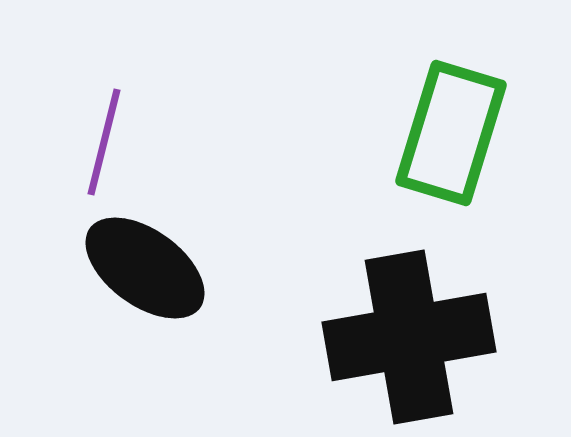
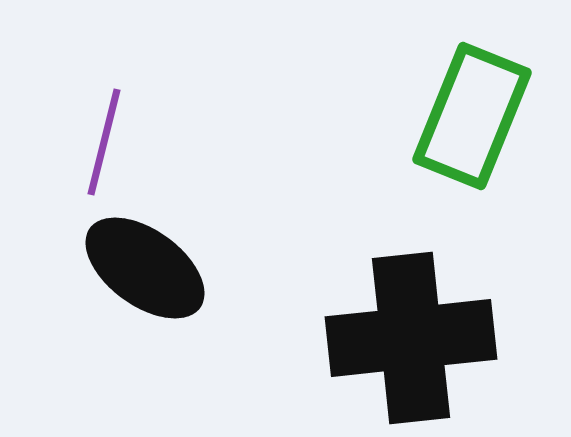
green rectangle: moved 21 px right, 17 px up; rotated 5 degrees clockwise
black cross: moved 2 px right, 1 px down; rotated 4 degrees clockwise
